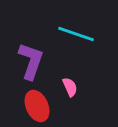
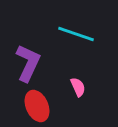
purple L-shape: moved 3 px left, 2 px down; rotated 6 degrees clockwise
pink semicircle: moved 8 px right
